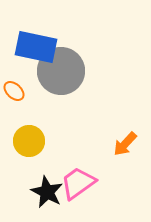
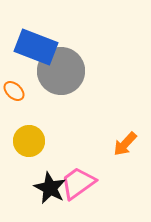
blue rectangle: rotated 9 degrees clockwise
black star: moved 3 px right, 4 px up
